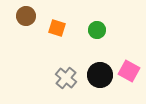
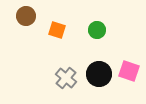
orange square: moved 2 px down
pink square: rotated 10 degrees counterclockwise
black circle: moved 1 px left, 1 px up
